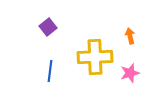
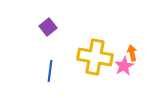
orange arrow: moved 2 px right, 17 px down
yellow cross: rotated 12 degrees clockwise
pink star: moved 6 px left, 7 px up; rotated 12 degrees counterclockwise
